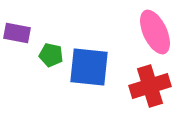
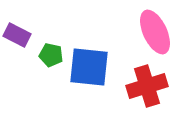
purple rectangle: moved 2 px down; rotated 16 degrees clockwise
red cross: moved 3 px left
